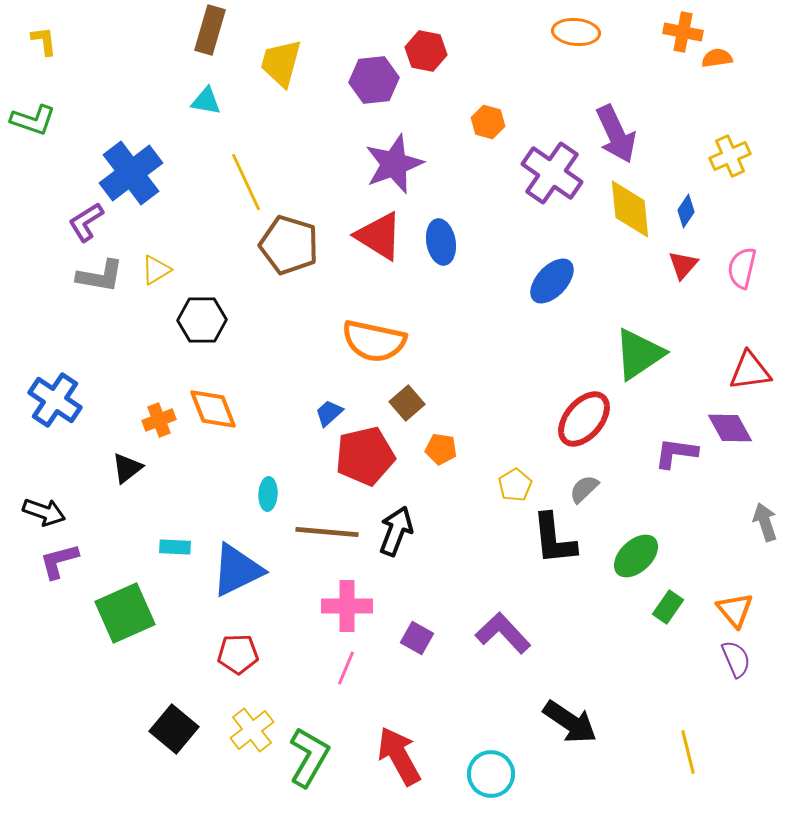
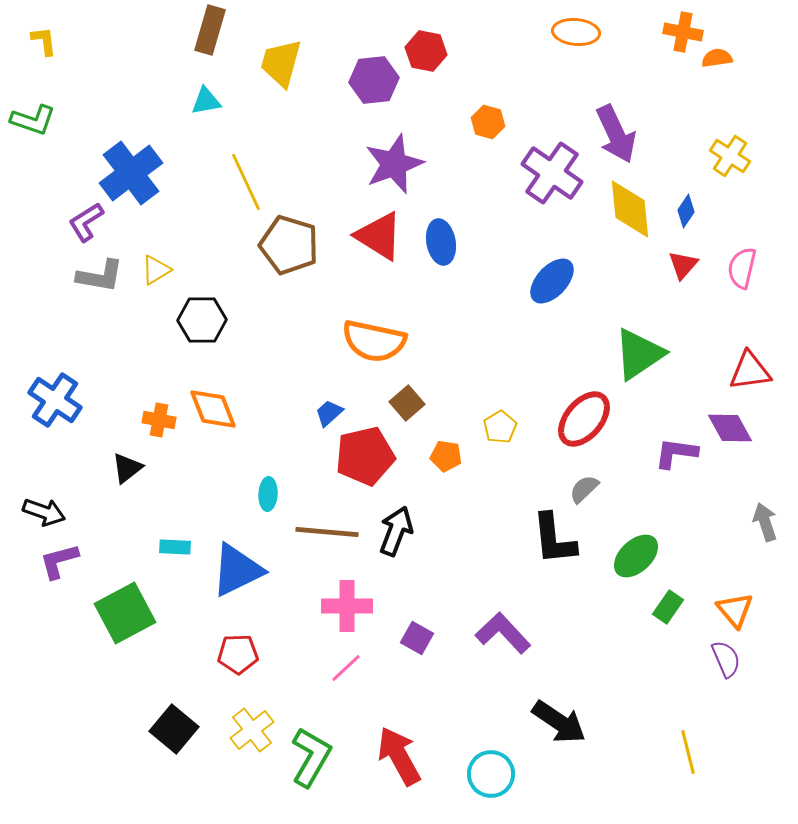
cyan triangle at (206, 101): rotated 20 degrees counterclockwise
yellow cross at (730, 156): rotated 33 degrees counterclockwise
orange cross at (159, 420): rotated 32 degrees clockwise
orange pentagon at (441, 449): moved 5 px right, 7 px down
yellow pentagon at (515, 485): moved 15 px left, 58 px up
green square at (125, 613): rotated 4 degrees counterclockwise
purple semicircle at (736, 659): moved 10 px left
pink line at (346, 668): rotated 24 degrees clockwise
black arrow at (570, 722): moved 11 px left
green L-shape at (309, 757): moved 2 px right
